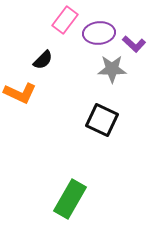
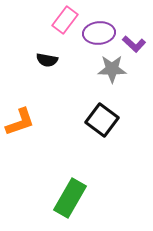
black semicircle: moved 4 px right; rotated 55 degrees clockwise
orange L-shape: moved 29 px down; rotated 44 degrees counterclockwise
black square: rotated 12 degrees clockwise
green rectangle: moved 1 px up
